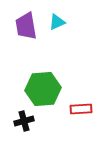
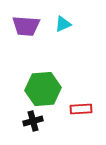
cyan triangle: moved 6 px right, 2 px down
purple trapezoid: rotated 76 degrees counterclockwise
black cross: moved 9 px right
